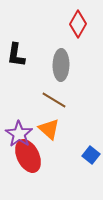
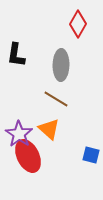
brown line: moved 2 px right, 1 px up
blue square: rotated 24 degrees counterclockwise
